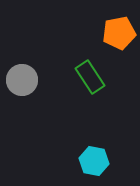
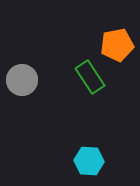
orange pentagon: moved 2 px left, 12 px down
cyan hexagon: moved 5 px left; rotated 8 degrees counterclockwise
